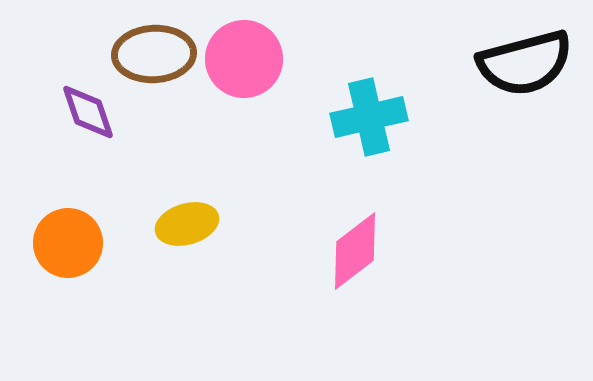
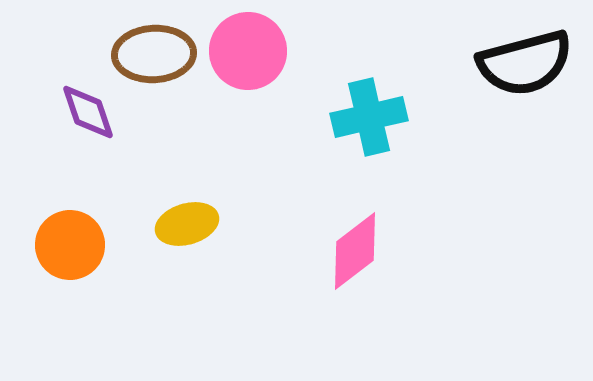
pink circle: moved 4 px right, 8 px up
orange circle: moved 2 px right, 2 px down
